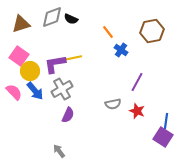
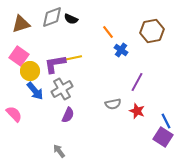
pink semicircle: moved 22 px down
blue line: rotated 35 degrees counterclockwise
